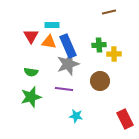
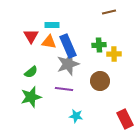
green semicircle: rotated 48 degrees counterclockwise
